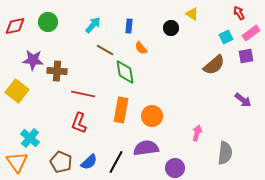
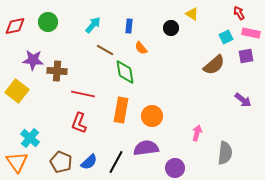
pink rectangle: rotated 48 degrees clockwise
